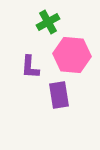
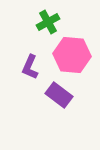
purple L-shape: rotated 20 degrees clockwise
purple rectangle: rotated 44 degrees counterclockwise
